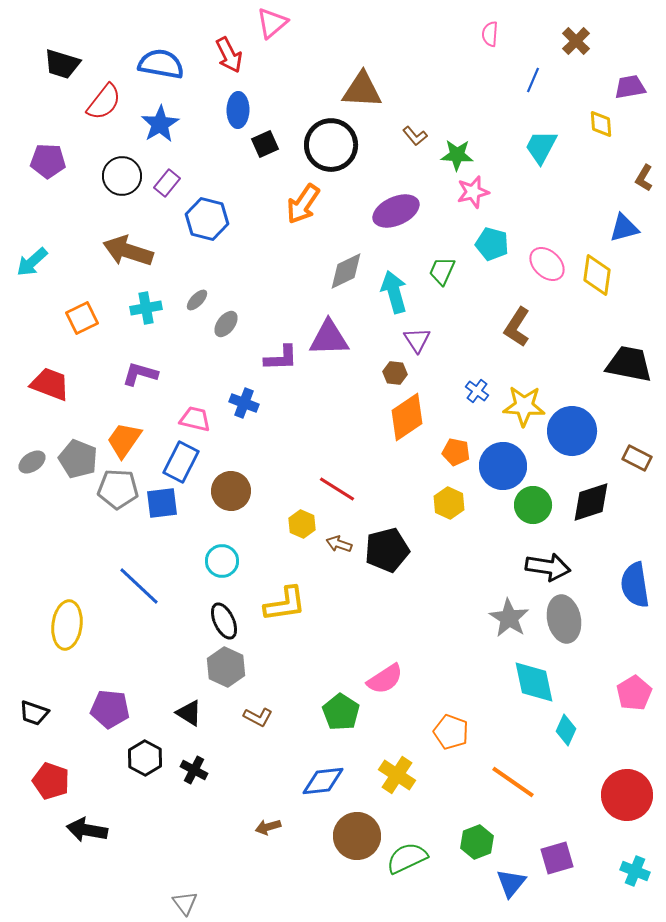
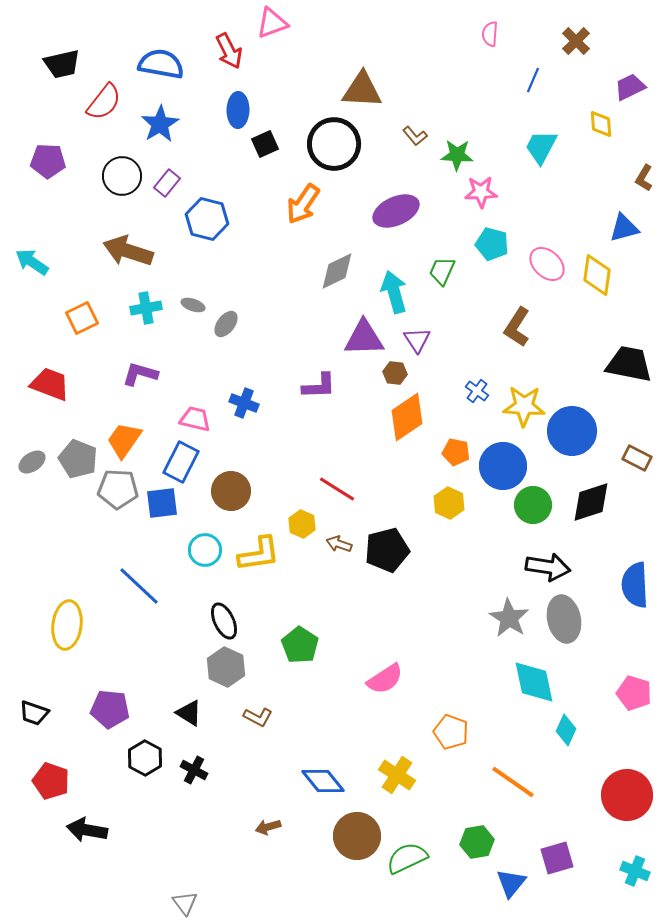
pink triangle at (272, 23): rotated 20 degrees clockwise
red arrow at (229, 55): moved 4 px up
black trapezoid at (62, 64): rotated 30 degrees counterclockwise
purple trapezoid at (630, 87): rotated 16 degrees counterclockwise
black circle at (331, 145): moved 3 px right, 1 px up
pink star at (473, 192): moved 8 px right; rotated 12 degrees clockwise
cyan arrow at (32, 262): rotated 76 degrees clockwise
gray diamond at (346, 271): moved 9 px left
gray ellipse at (197, 300): moved 4 px left, 5 px down; rotated 65 degrees clockwise
purple triangle at (329, 338): moved 35 px right
purple L-shape at (281, 358): moved 38 px right, 28 px down
cyan circle at (222, 561): moved 17 px left, 11 px up
blue semicircle at (635, 585): rotated 6 degrees clockwise
yellow L-shape at (285, 604): moved 26 px left, 50 px up
pink pentagon at (634, 693): rotated 24 degrees counterclockwise
green pentagon at (341, 712): moved 41 px left, 67 px up
blue diamond at (323, 781): rotated 57 degrees clockwise
green hexagon at (477, 842): rotated 12 degrees clockwise
